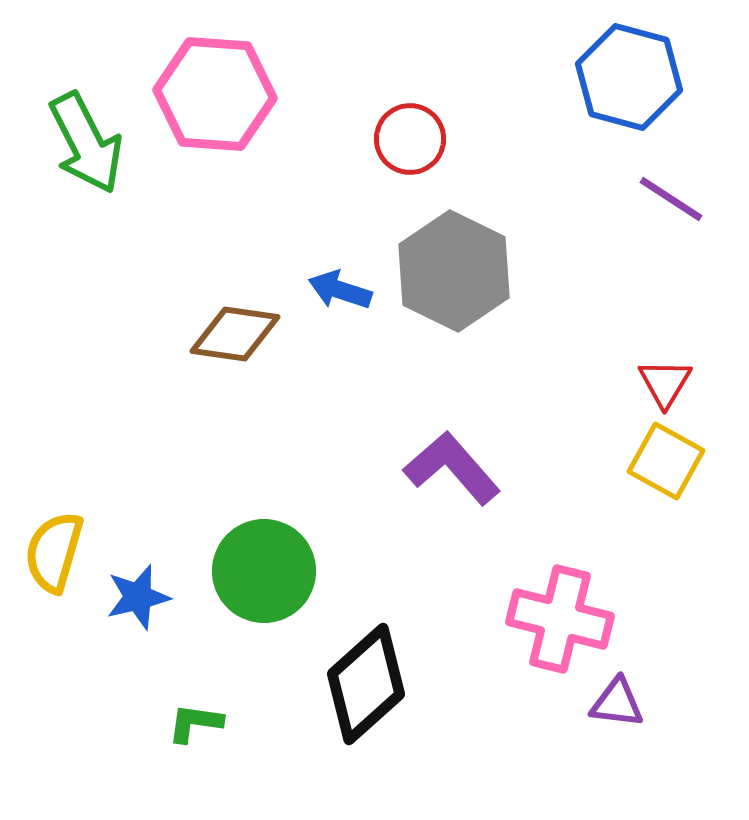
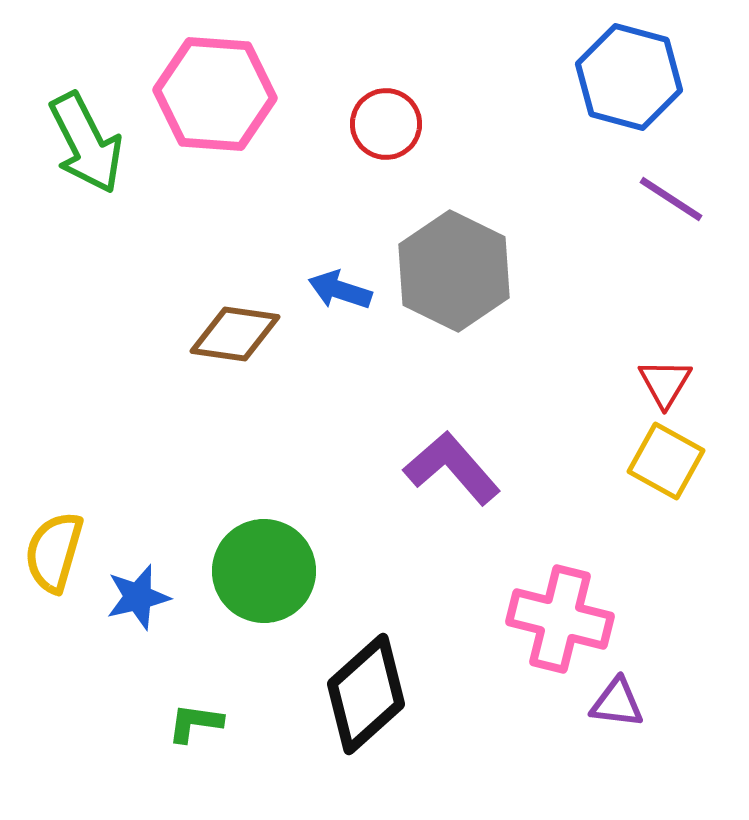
red circle: moved 24 px left, 15 px up
black diamond: moved 10 px down
